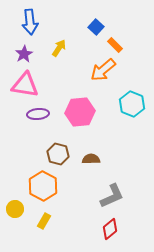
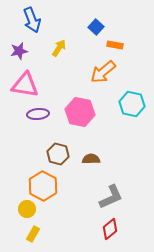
blue arrow: moved 2 px right, 2 px up; rotated 15 degrees counterclockwise
orange rectangle: rotated 35 degrees counterclockwise
purple star: moved 5 px left, 3 px up; rotated 18 degrees clockwise
orange arrow: moved 2 px down
cyan hexagon: rotated 10 degrees counterclockwise
pink hexagon: rotated 16 degrees clockwise
gray L-shape: moved 1 px left, 1 px down
yellow circle: moved 12 px right
yellow rectangle: moved 11 px left, 13 px down
